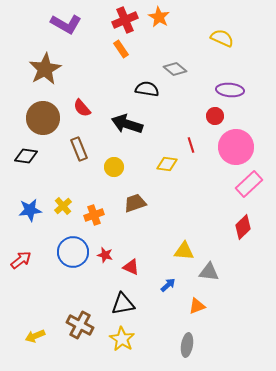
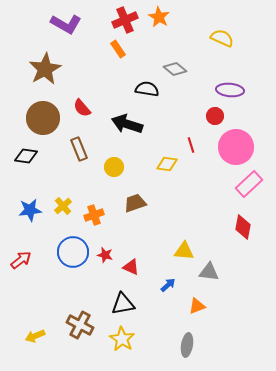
orange rectangle: moved 3 px left
red diamond: rotated 35 degrees counterclockwise
